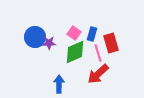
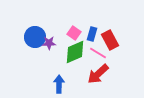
red rectangle: moved 1 px left, 3 px up; rotated 12 degrees counterclockwise
pink line: rotated 42 degrees counterclockwise
